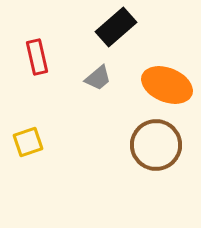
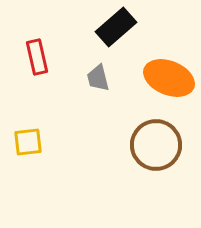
gray trapezoid: rotated 116 degrees clockwise
orange ellipse: moved 2 px right, 7 px up
yellow square: rotated 12 degrees clockwise
